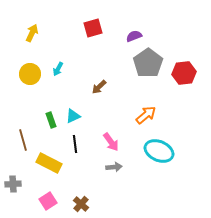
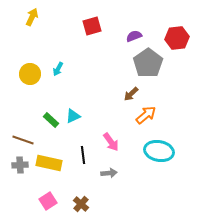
red square: moved 1 px left, 2 px up
yellow arrow: moved 16 px up
red hexagon: moved 7 px left, 35 px up
brown arrow: moved 32 px right, 7 px down
green rectangle: rotated 28 degrees counterclockwise
brown line: rotated 55 degrees counterclockwise
black line: moved 8 px right, 11 px down
cyan ellipse: rotated 12 degrees counterclockwise
yellow rectangle: rotated 15 degrees counterclockwise
gray arrow: moved 5 px left, 6 px down
gray cross: moved 7 px right, 19 px up
